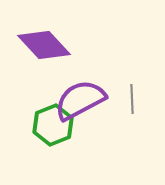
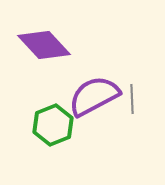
purple semicircle: moved 14 px right, 4 px up
